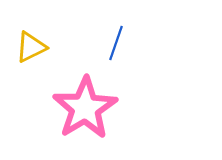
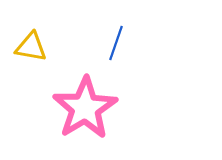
yellow triangle: rotated 36 degrees clockwise
